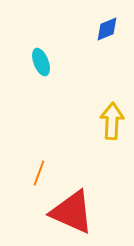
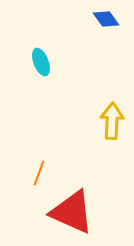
blue diamond: moved 1 px left, 10 px up; rotated 76 degrees clockwise
